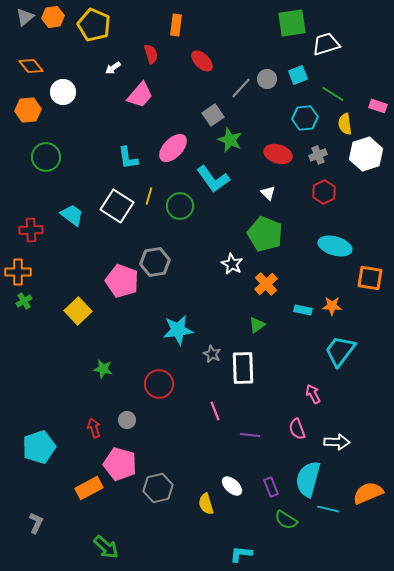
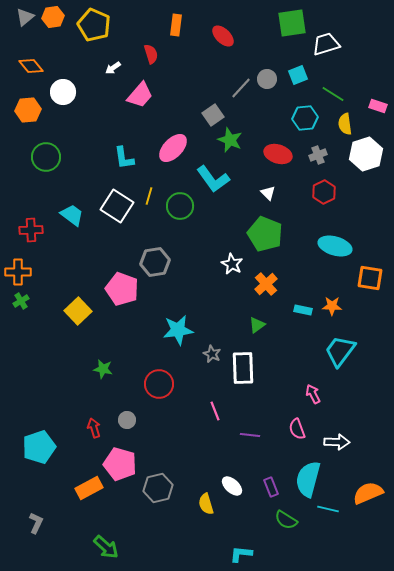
red ellipse at (202, 61): moved 21 px right, 25 px up
cyan L-shape at (128, 158): moved 4 px left
pink pentagon at (122, 281): moved 8 px down
green cross at (24, 301): moved 3 px left
